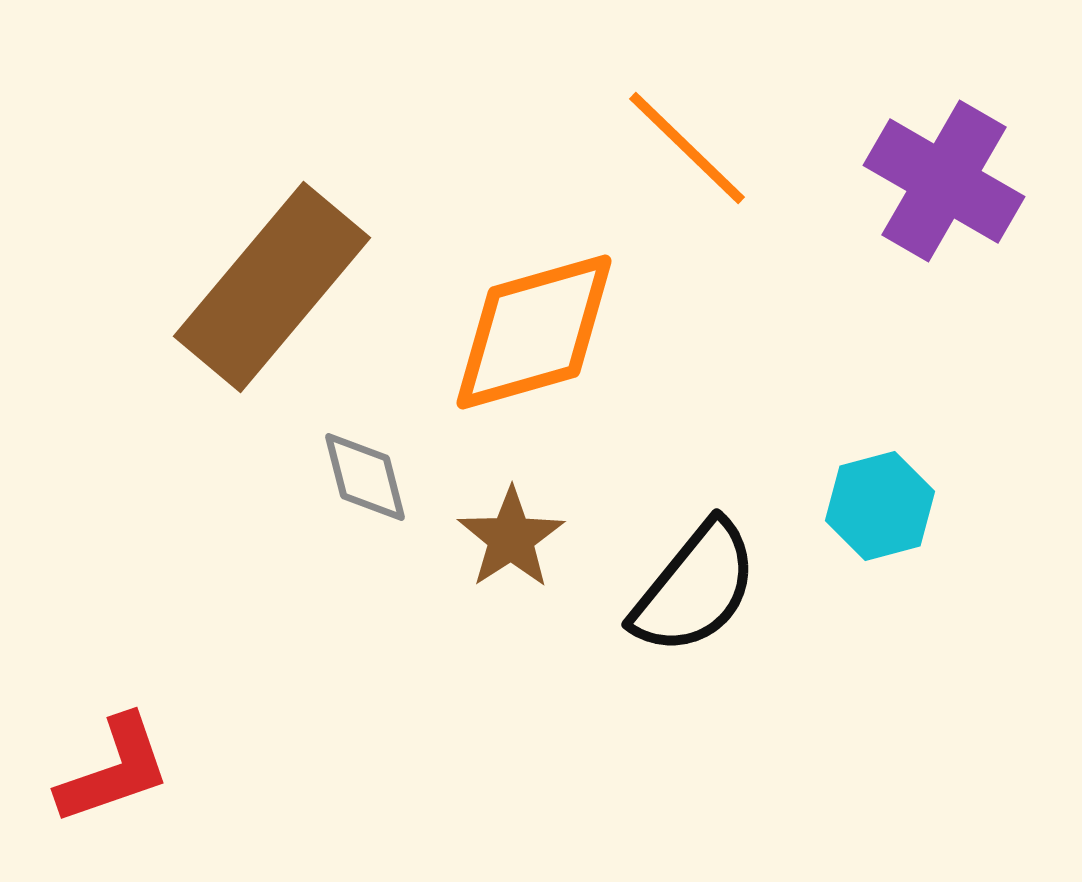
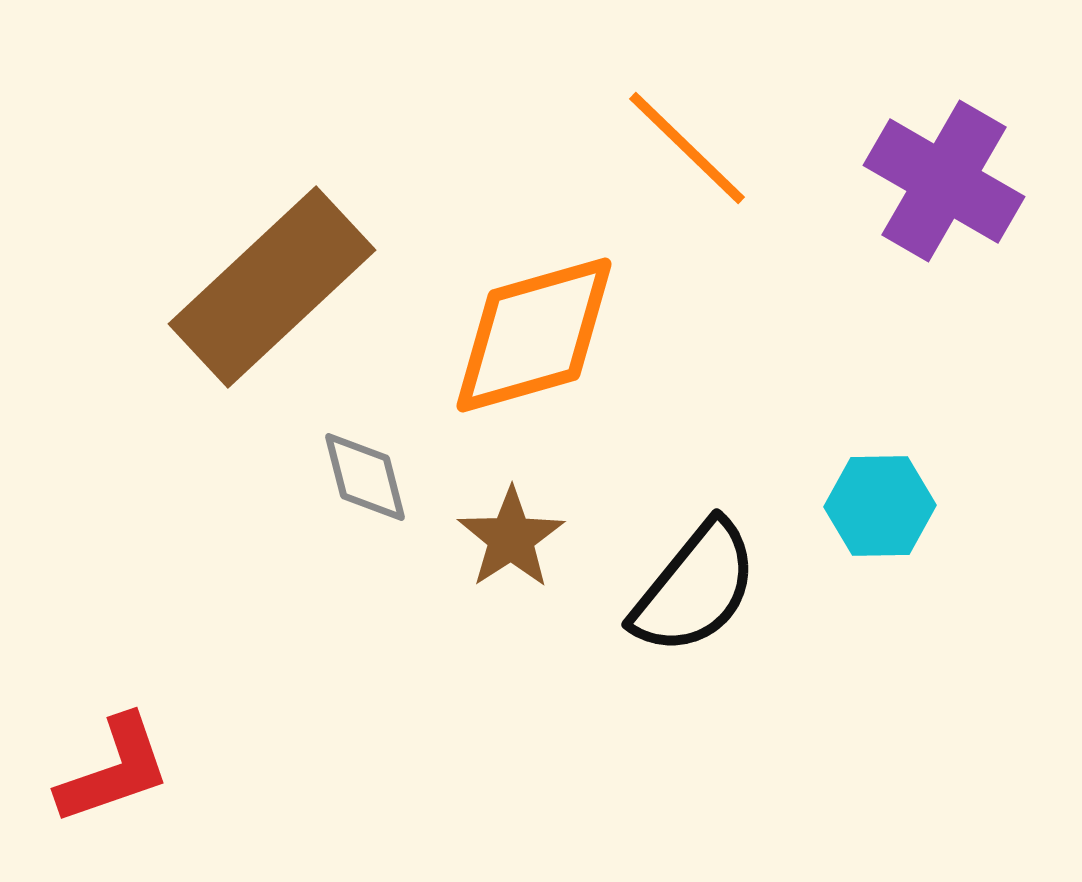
brown rectangle: rotated 7 degrees clockwise
orange diamond: moved 3 px down
cyan hexagon: rotated 14 degrees clockwise
